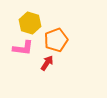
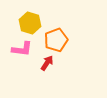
pink L-shape: moved 1 px left, 1 px down
